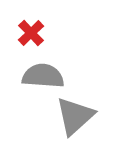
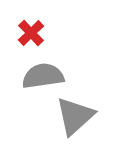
gray semicircle: rotated 12 degrees counterclockwise
